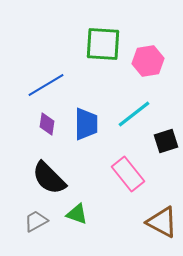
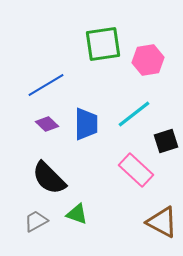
green square: rotated 12 degrees counterclockwise
pink hexagon: moved 1 px up
purple diamond: rotated 55 degrees counterclockwise
pink rectangle: moved 8 px right, 4 px up; rotated 8 degrees counterclockwise
